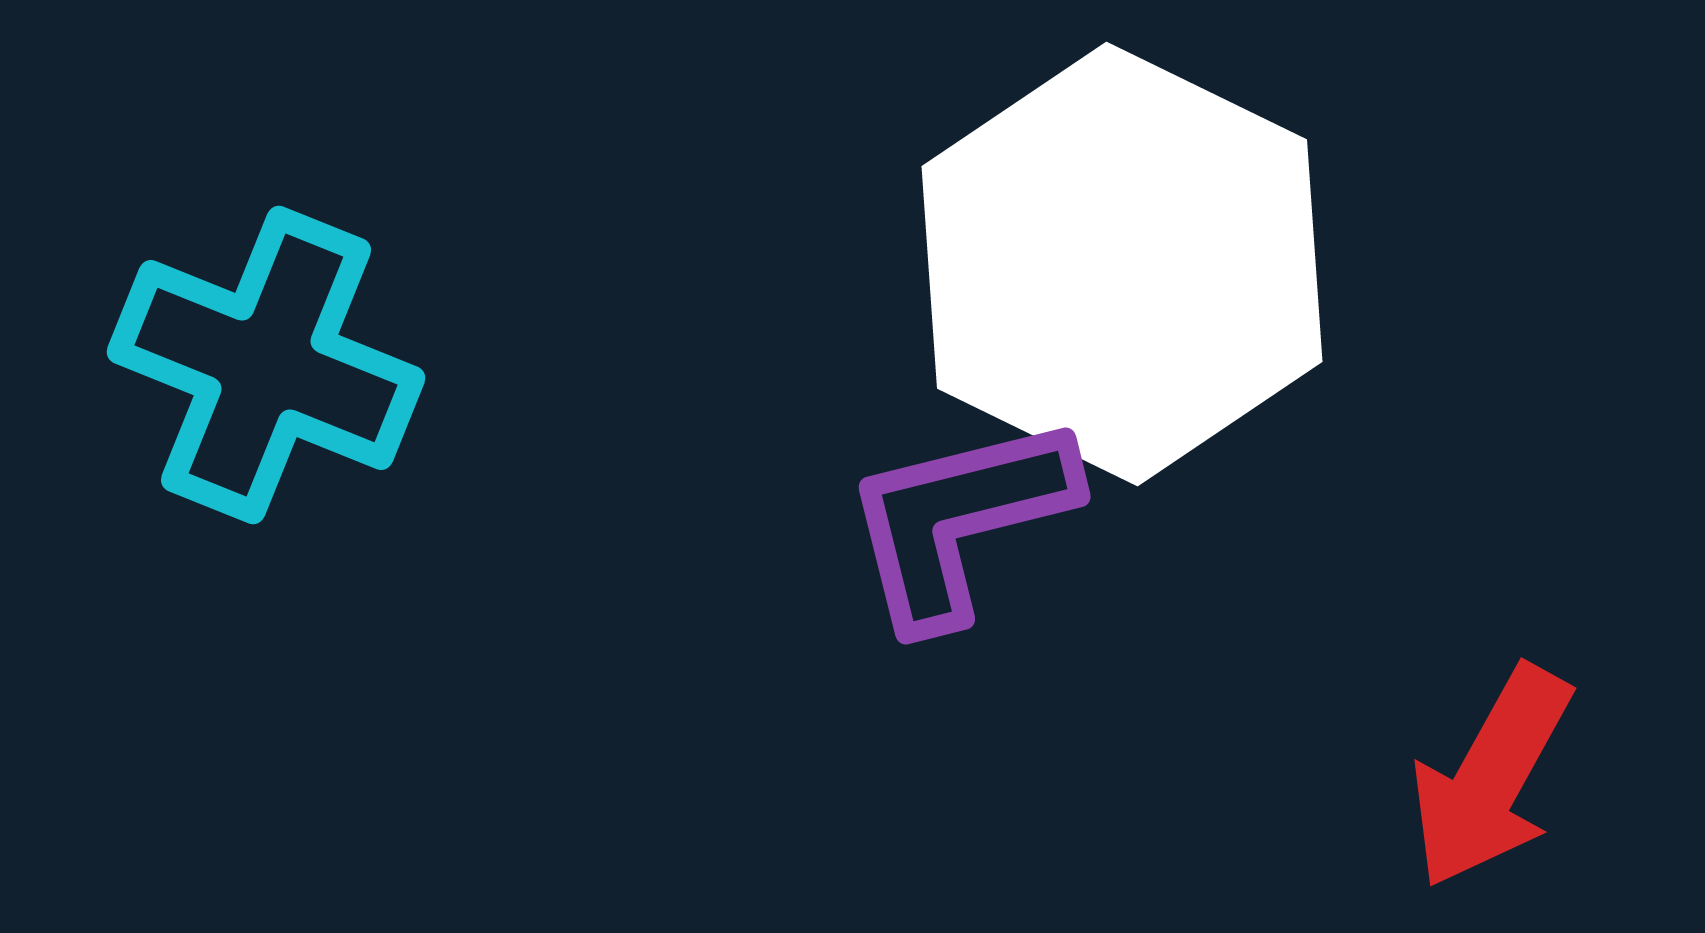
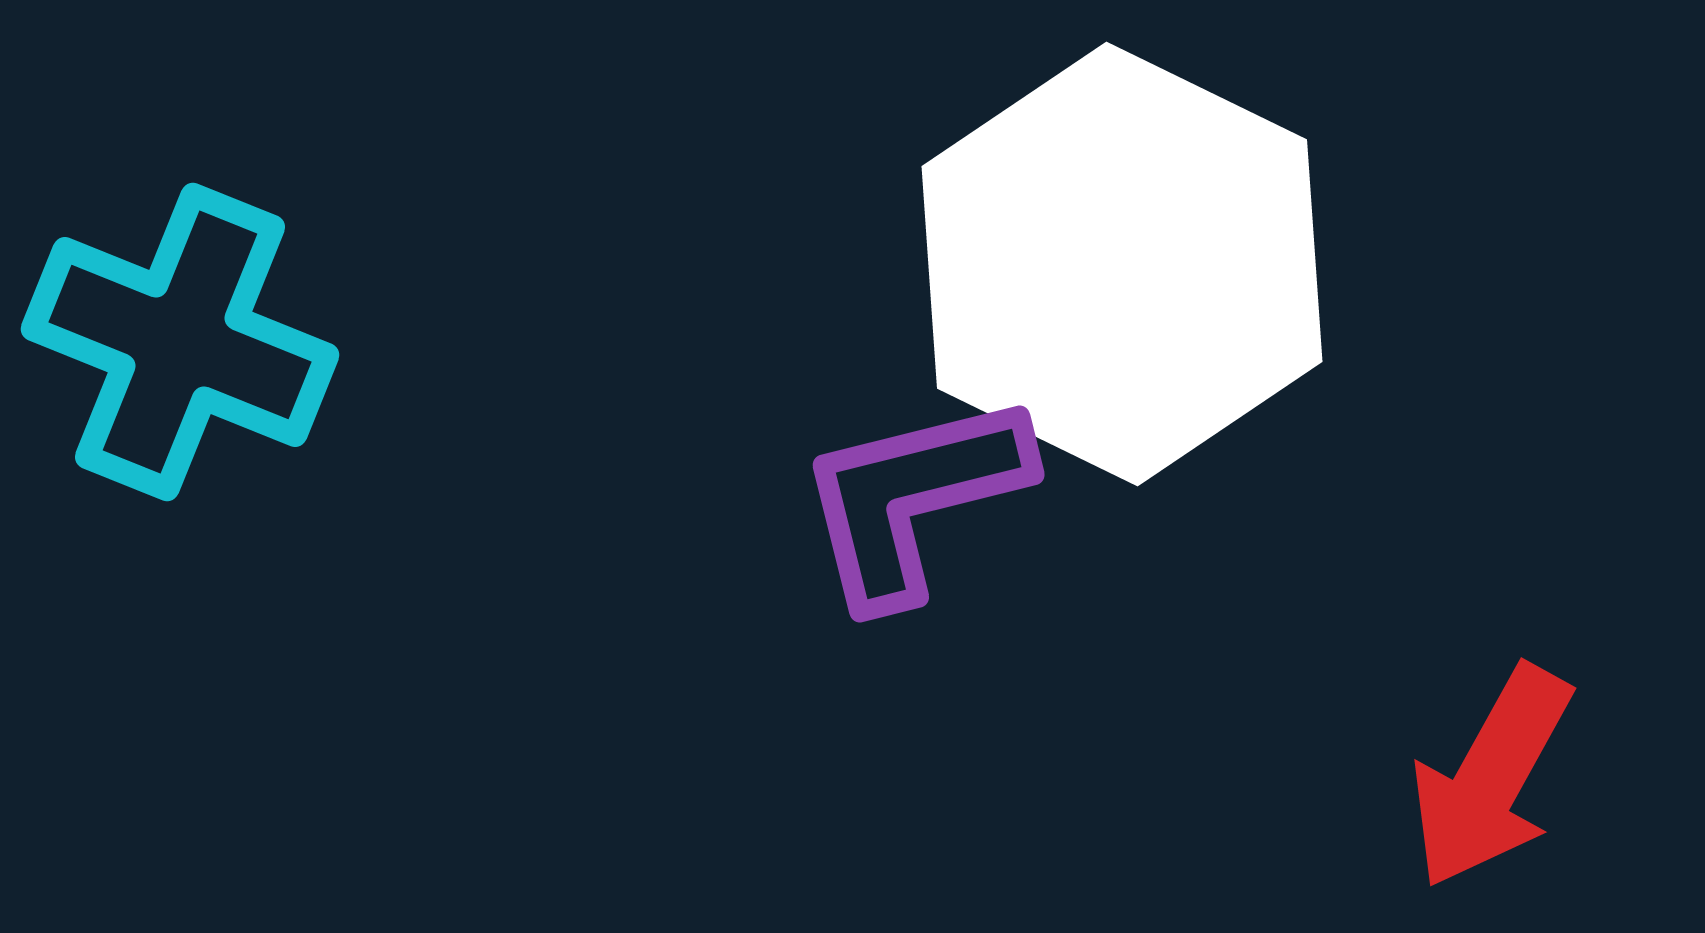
cyan cross: moved 86 px left, 23 px up
purple L-shape: moved 46 px left, 22 px up
